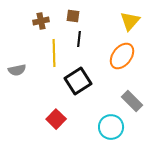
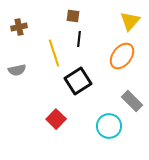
brown cross: moved 22 px left, 6 px down
yellow line: rotated 16 degrees counterclockwise
cyan circle: moved 2 px left, 1 px up
